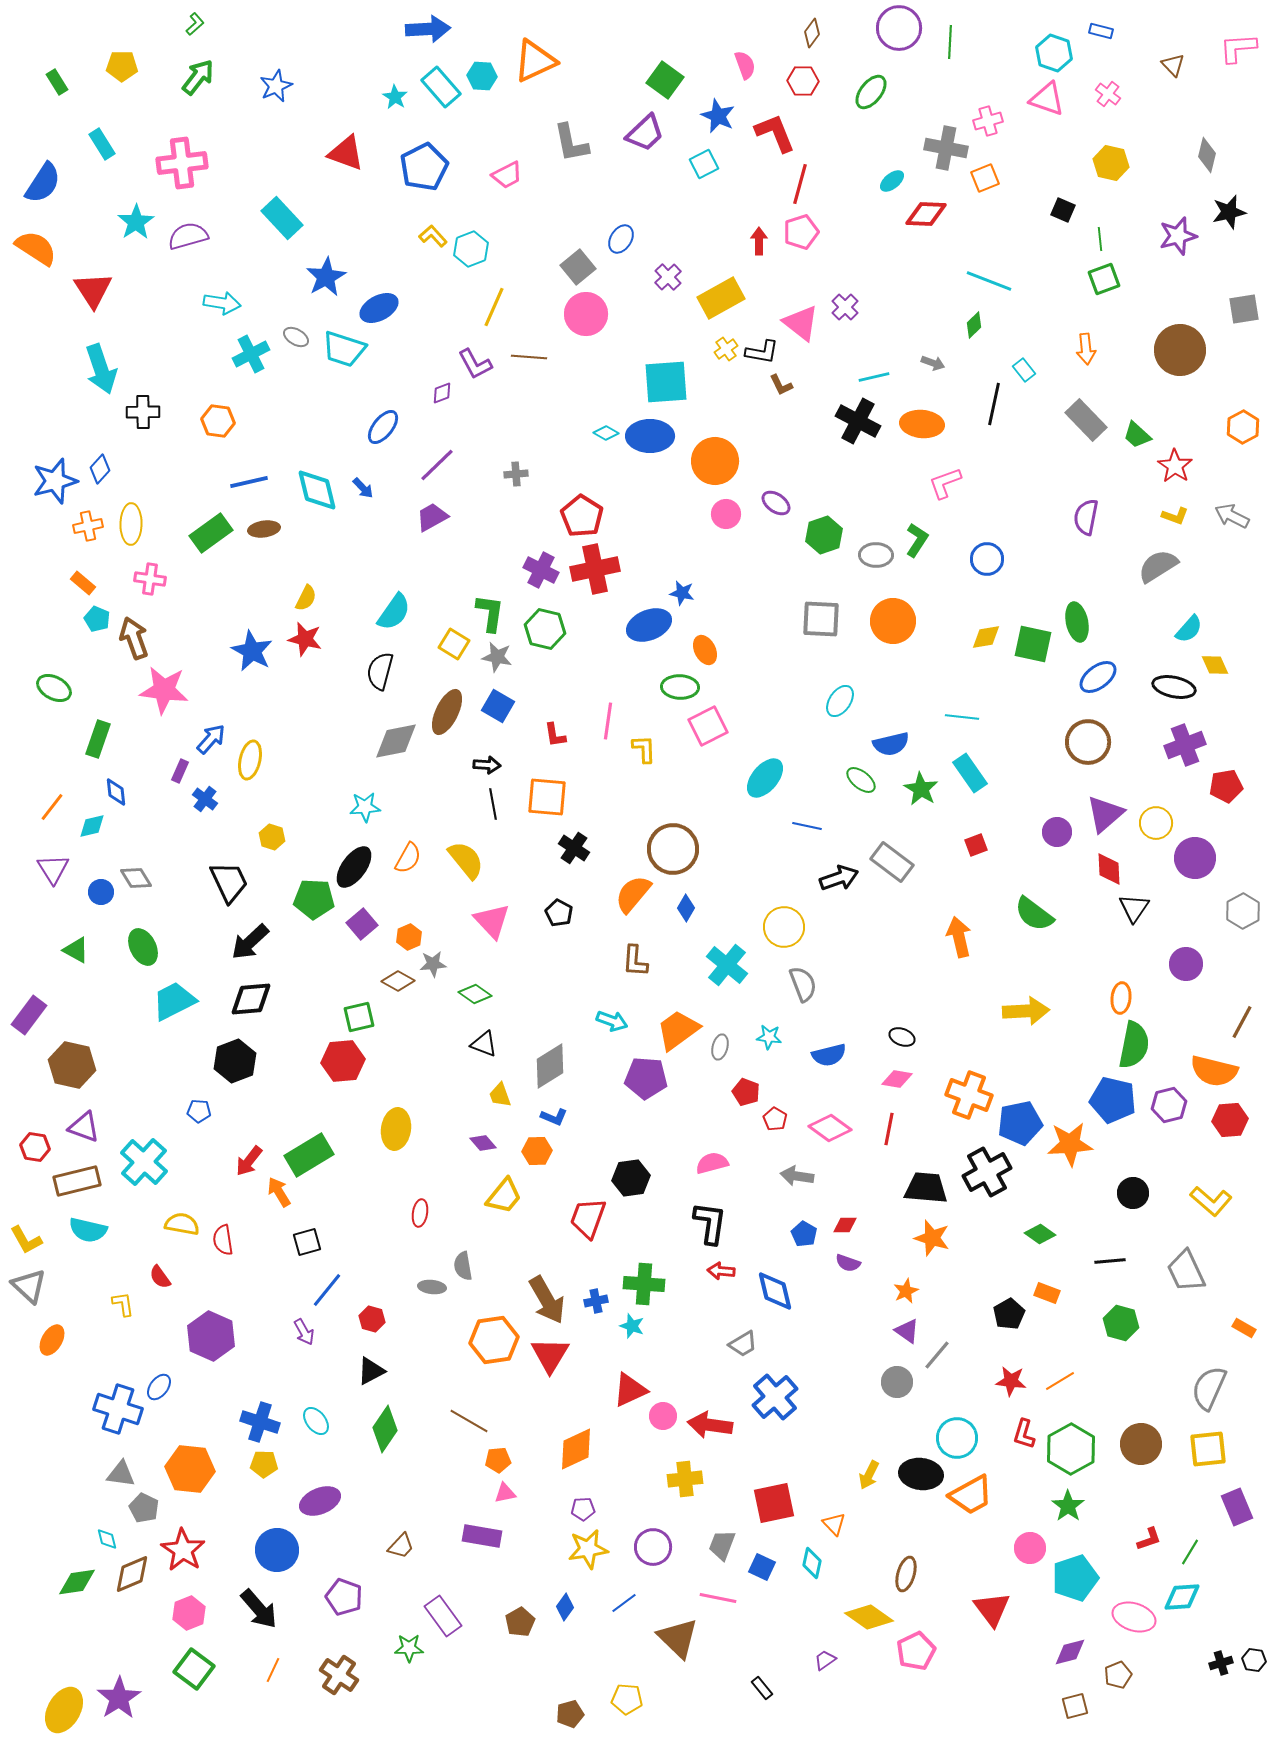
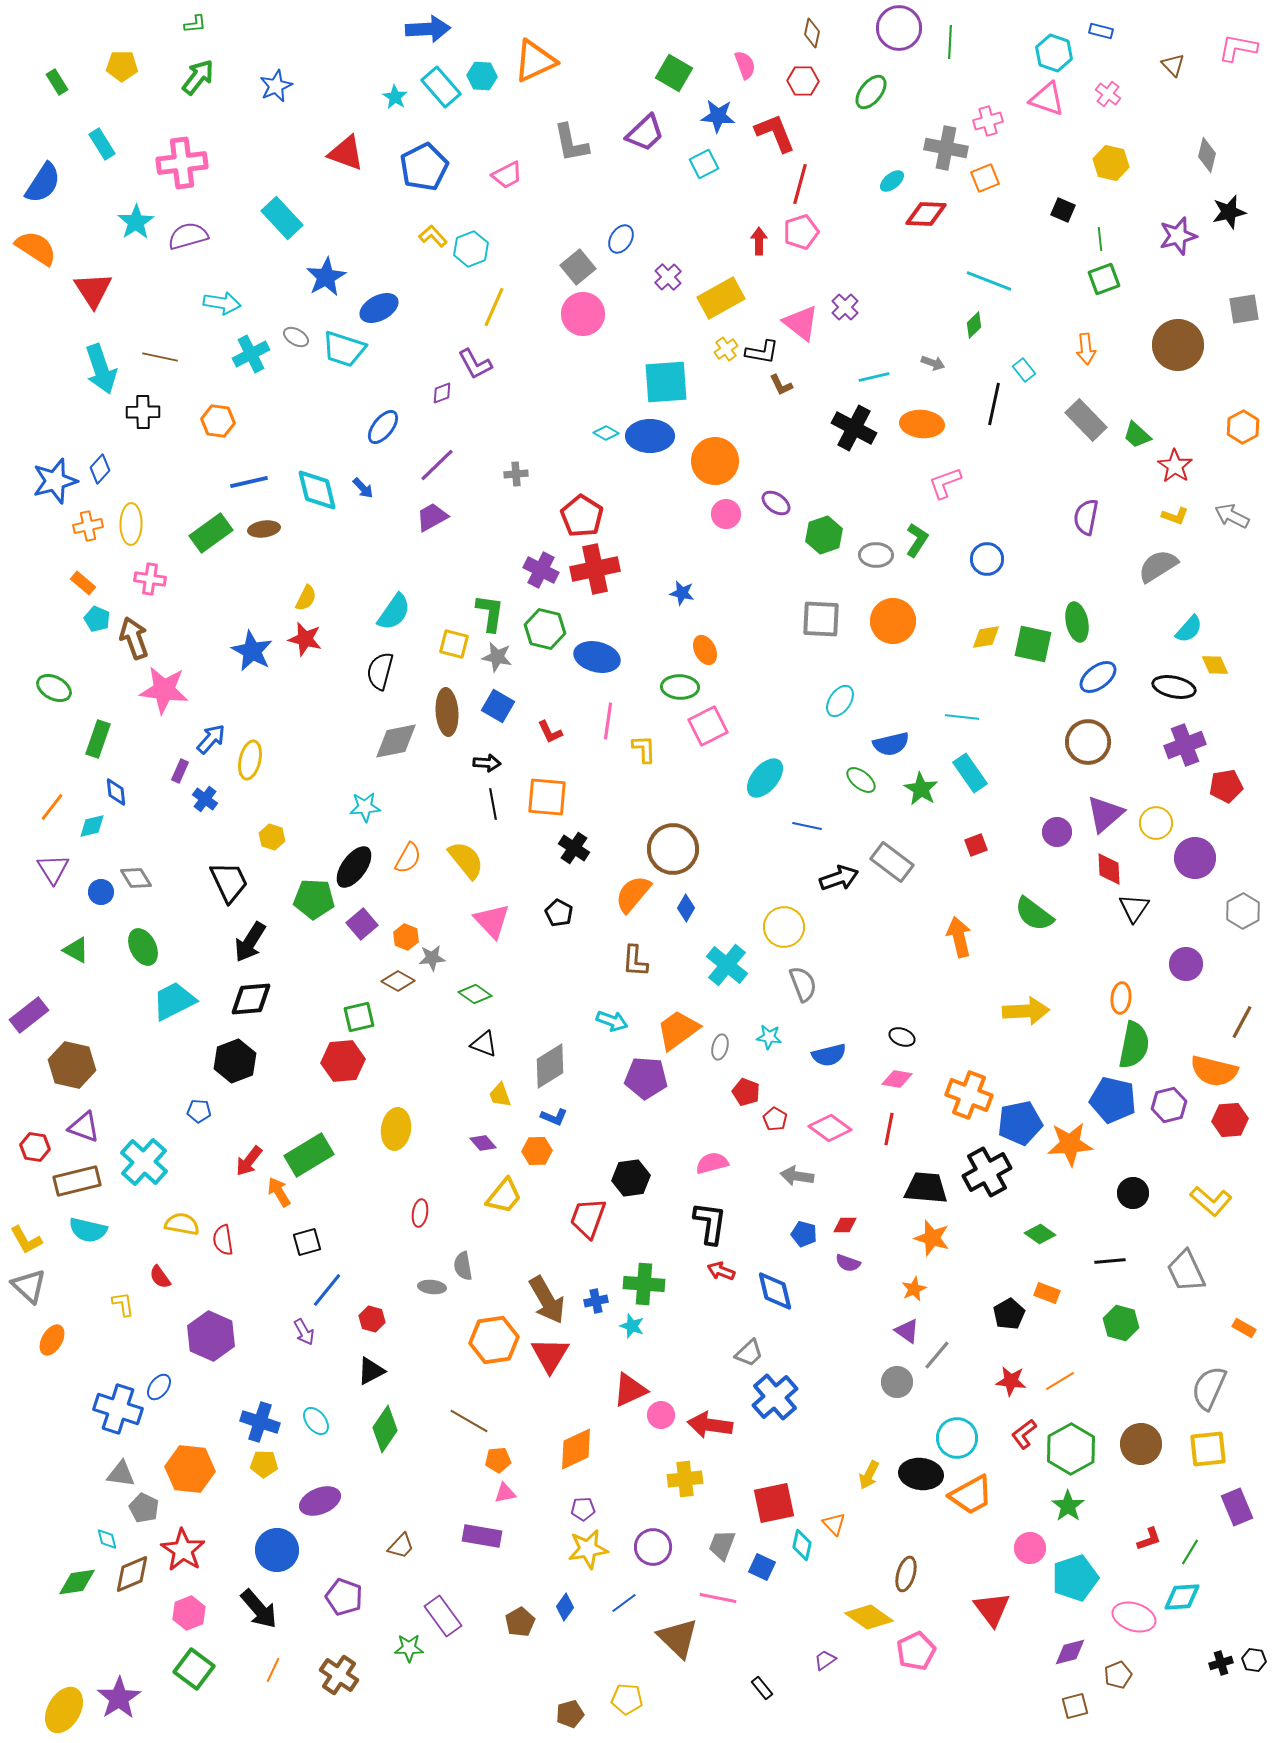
green L-shape at (195, 24): rotated 35 degrees clockwise
brown diamond at (812, 33): rotated 24 degrees counterclockwise
pink L-shape at (1238, 48): rotated 15 degrees clockwise
green square at (665, 80): moved 9 px right, 7 px up; rotated 6 degrees counterclockwise
blue star at (718, 116): rotated 20 degrees counterclockwise
pink circle at (586, 314): moved 3 px left
brown circle at (1180, 350): moved 2 px left, 5 px up
brown line at (529, 357): moved 369 px left; rotated 8 degrees clockwise
black cross at (858, 421): moved 4 px left, 7 px down
blue ellipse at (649, 625): moved 52 px left, 32 px down; rotated 36 degrees clockwise
yellow square at (454, 644): rotated 16 degrees counterclockwise
brown ellipse at (447, 712): rotated 30 degrees counterclockwise
red L-shape at (555, 735): moved 5 px left, 3 px up; rotated 16 degrees counterclockwise
black arrow at (487, 765): moved 2 px up
orange hexagon at (409, 937): moved 3 px left; rotated 15 degrees counterclockwise
black arrow at (250, 942): rotated 15 degrees counterclockwise
gray star at (433, 964): moved 1 px left, 6 px up
purple rectangle at (29, 1015): rotated 15 degrees clockwise
blue pentagon at (804, 1234): rotated 15 degrees counterclockwise
red arrow at (721, 1271): rotated 16 degrees clockwise
orange star at (906, 1291): moved 8 px right, 2 px up
gray trapezoid at (743, 1344): moved 6 px right, 9 px down; rotated 12 degrees counterclockwise
pink circle at (663, 1416): moved 2 px left, 1 px up
red L-shape at (1024, 1434): rotated 36 degrees clockwise
cyan diamond at (812, 1563): moved 10 px left, 18 px up
